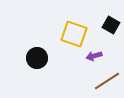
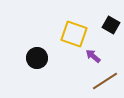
purple arrow: moved 1 px left; rotated 56 degrees clockwise
brown line: moved 2 px left
